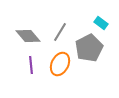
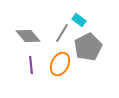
cyan rectangle: moved 22 px left, 3 px up
gray line: moved 2 px right, 1 px down
gray pentagon: moved 1 px left, 1 px up
